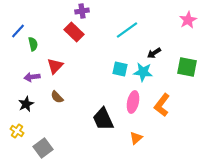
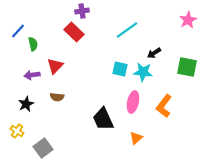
purple arrow: moved 2 px up
brown semicircle: rotated 40 degrees counterclockwise
orange L-shape: moved 2 px right, 1 px down
